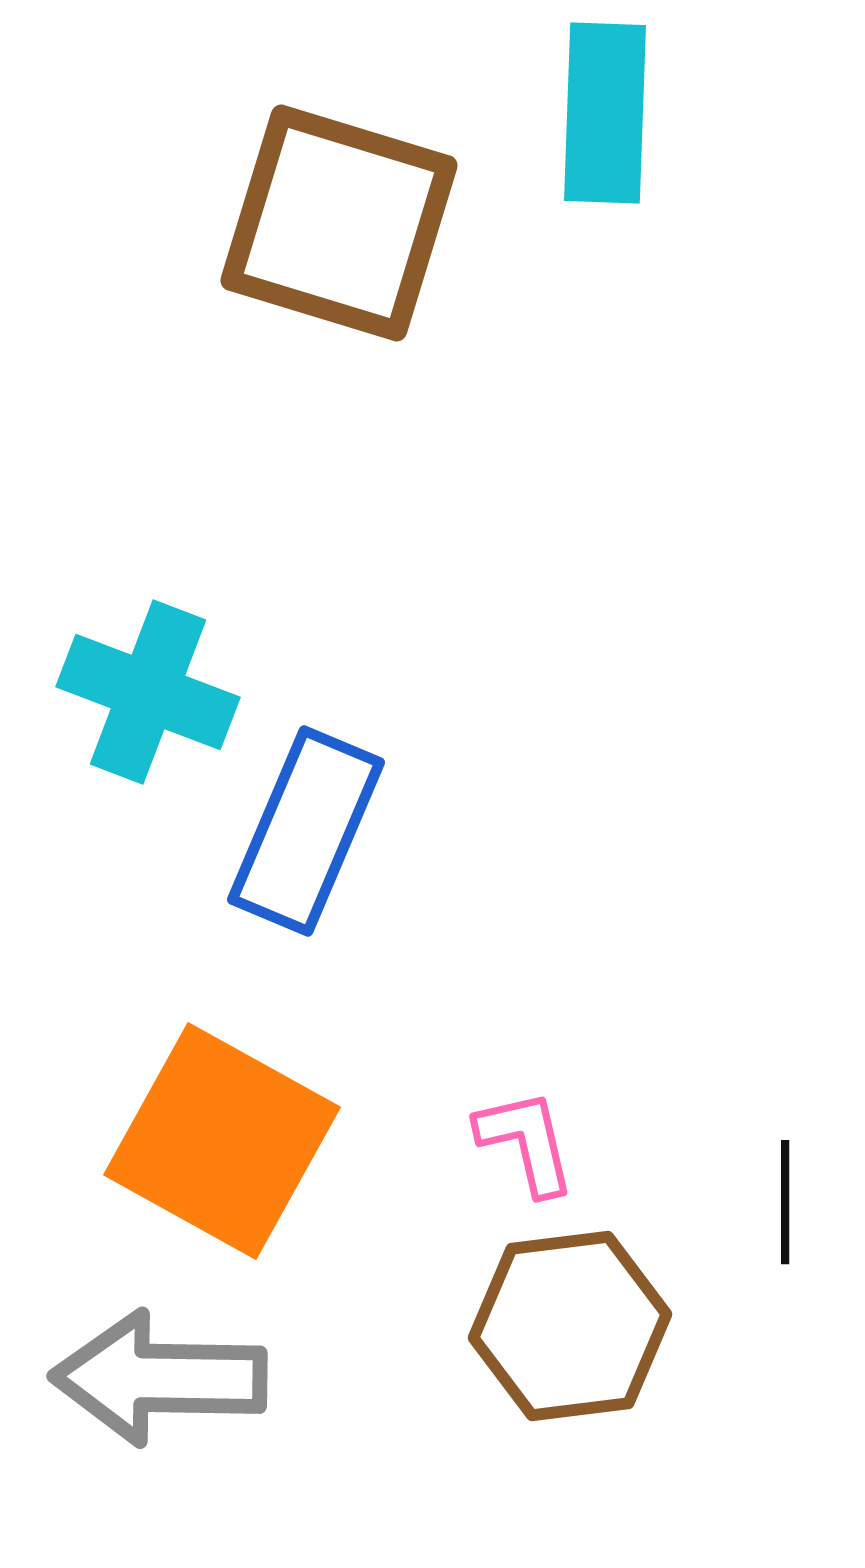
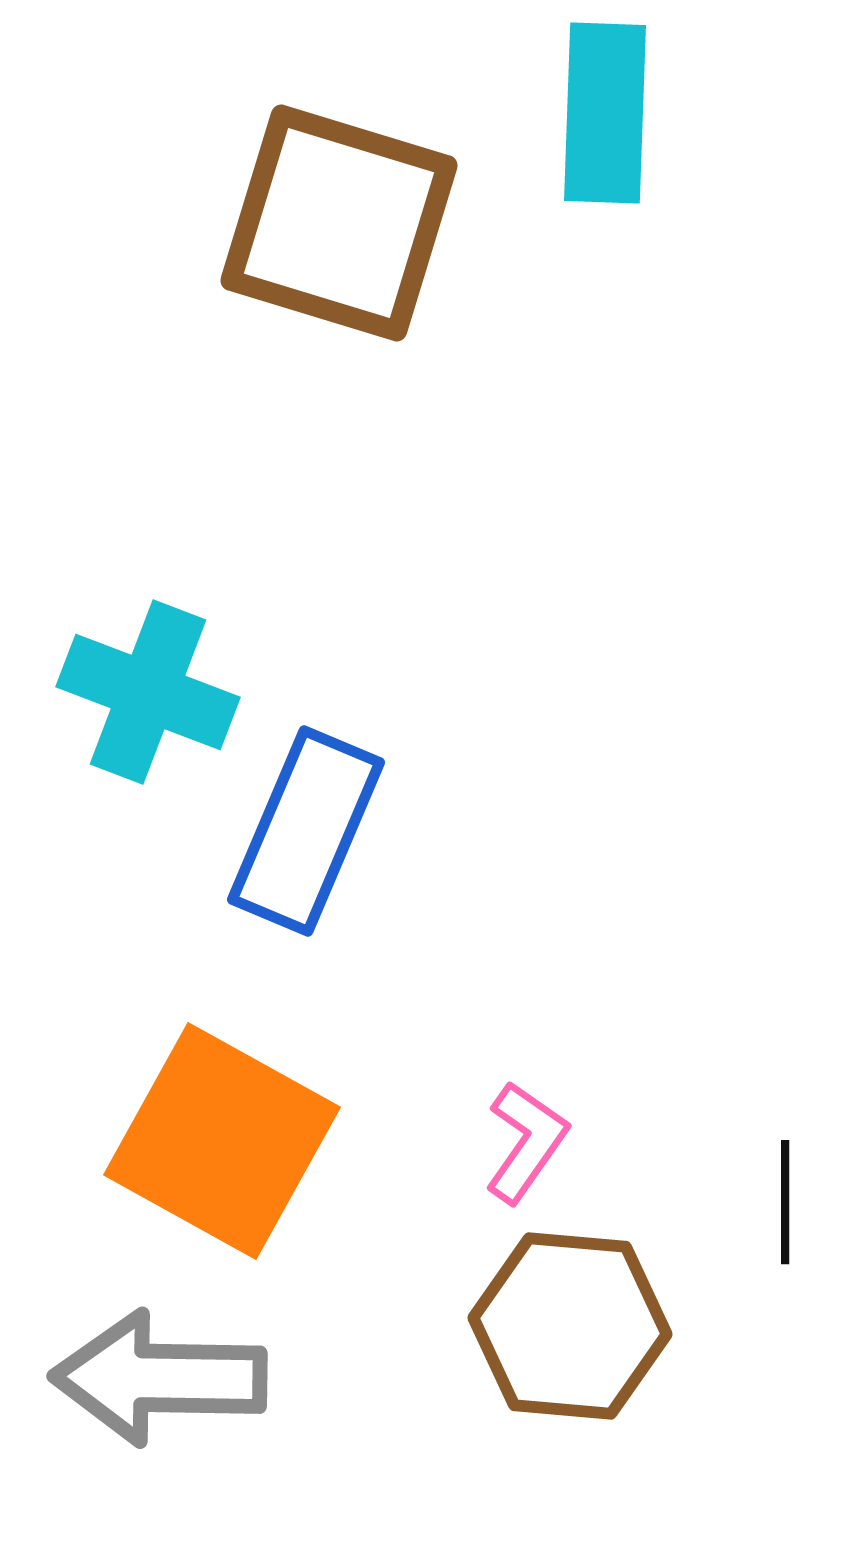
pink L-shape: rotated 48 degrees clockwise
brown hexagon: rotated 12 degrees clockwise
